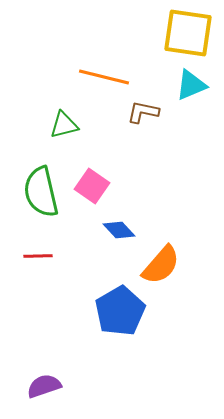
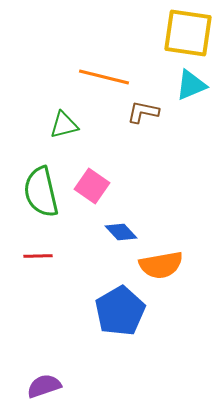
blue diamond: moved 2 px right, 2 px down
orange semicircle: rotated 39 degrees clockwise
